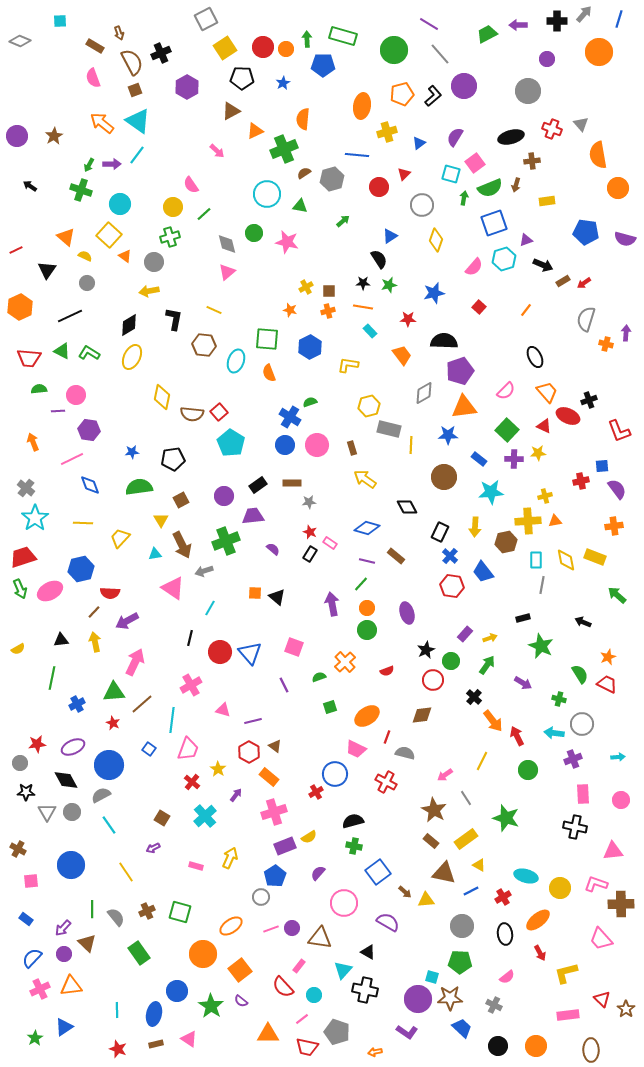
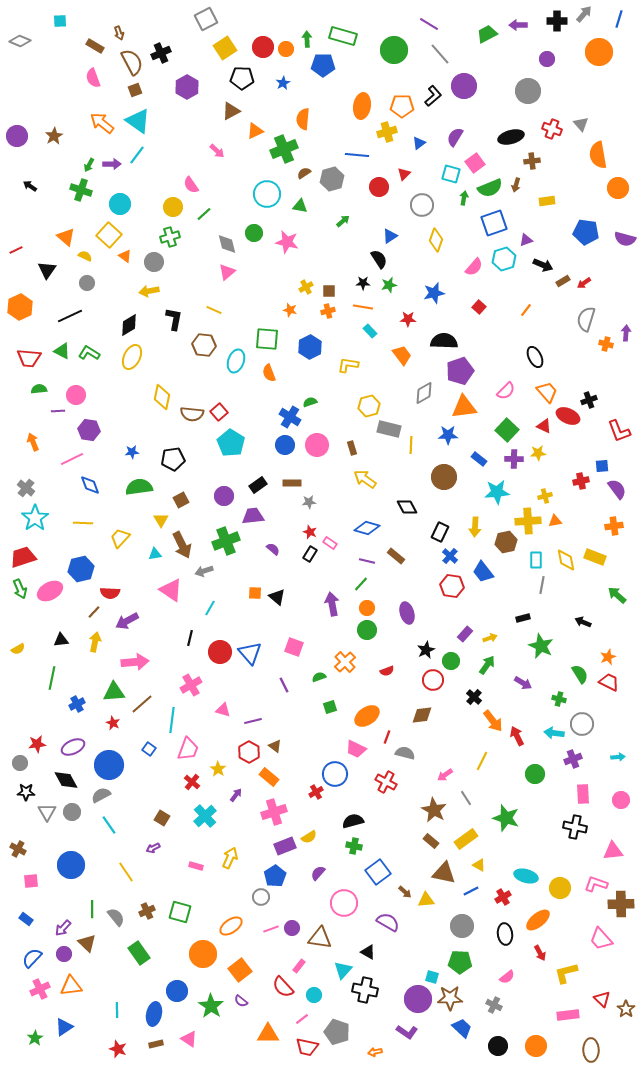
orange pentagon at (402, 94): moved 12 px down; rotated 15 degrees clockwise
cyan star at (491, 492): moved 6 px right
pink triangle at (173, 588): moved 2 px left, 2 px down
yellow arrow at (95, 642): rotated 24 degrees clockwise
pink arrow at (135, 662): rotated 60 degrees clockwise
red trapezoid at (607, 684): moved 2 px right, 2 px up
green circle at (528, 770): moved 7 px right, 4 px down
